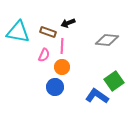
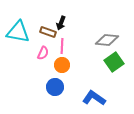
black arrow: moved 7 px left; rotated 48 degrees counterclockwise
pink semicircle: moved 1 px left, 2 px up
orange circle: moved 2 px up
green square: moved 19 px up
blue L-shape: moved 3 px left, 2 px down
